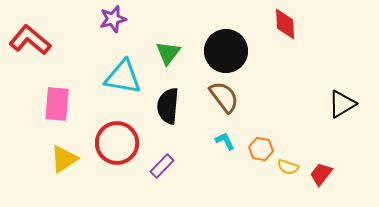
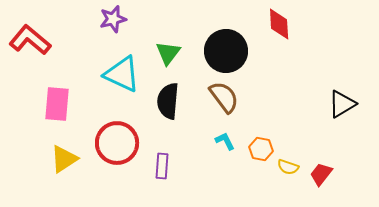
red diamond: moved 6 px left
cyan triangle: moved 1 px left, 3 px up; rotated 15 degrees clockwise
black semicircle: moved 5 px up
purple rectangle: rotated 40 degrees counterclockwise
